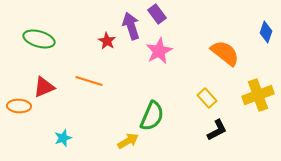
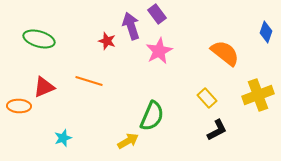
red star: rotated 12 degrees counterclockwise
